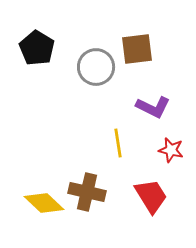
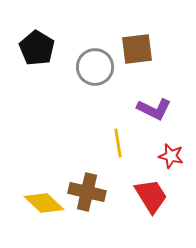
gray circle: moved 1 px left
purple L-shape: moved 1 px right, 2 px down
red star: moved 6 px down
